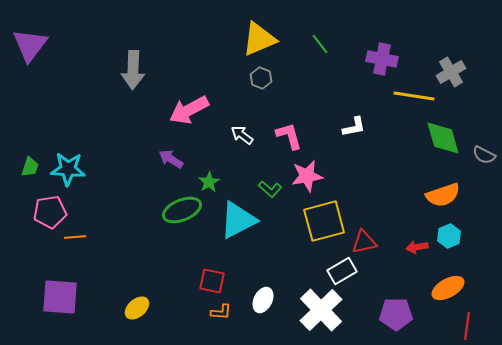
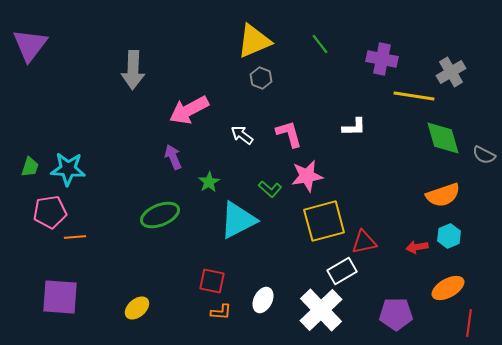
yellow triangle: moved 5 px left, 2 px down
white L-shape: rotated 10 degrees clockwise
pink L-shape: moved 2 px up
purple arrow: moved 2 px right, 2 px up; rotated 35 degrees clockwise
green ellipse: moved 22 px left, 5 px down
red line: moved 2 px right, 3 px up
